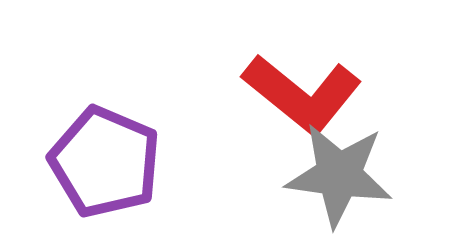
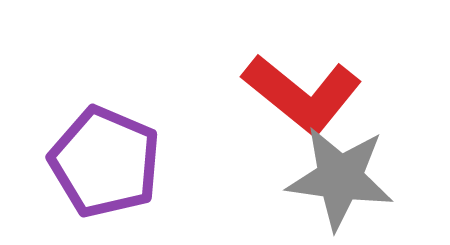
gray star: moved 1 px right, 3 px down
